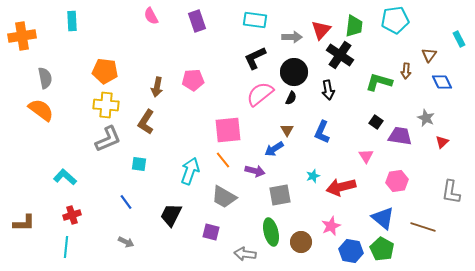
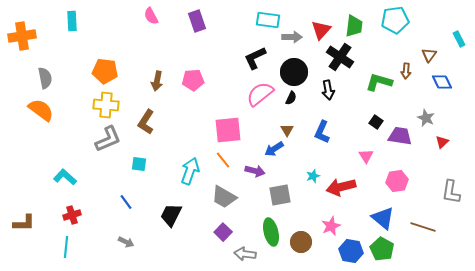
cyan rectangle at (255, 20): moved 13 px right
black cross at (340, 55): moved 2 px down
brown arrow at (157, 87): moved 6 px up
purple square at (211, 232): moved 12 px right; rotated 30 degrees clockwise
